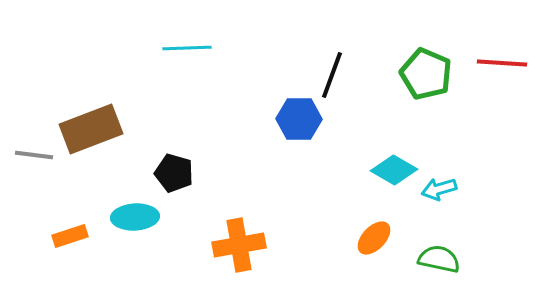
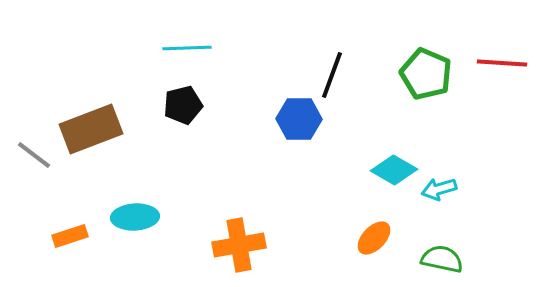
gray line: rotated 30 degrees clockwise
black pentagon: moved 9 px right, 68 px up; rotated 30 degrees counterclockwise
green semicircle: moved 3 px right
